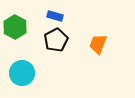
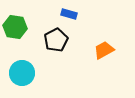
blue rectangle: moved 14 px right, 2 px up
green hexagon: rotated 20 degrees counterclockwise
orange trapezoid: moved 6 px right, 6 px down; rotated 40 degrees clockwise
